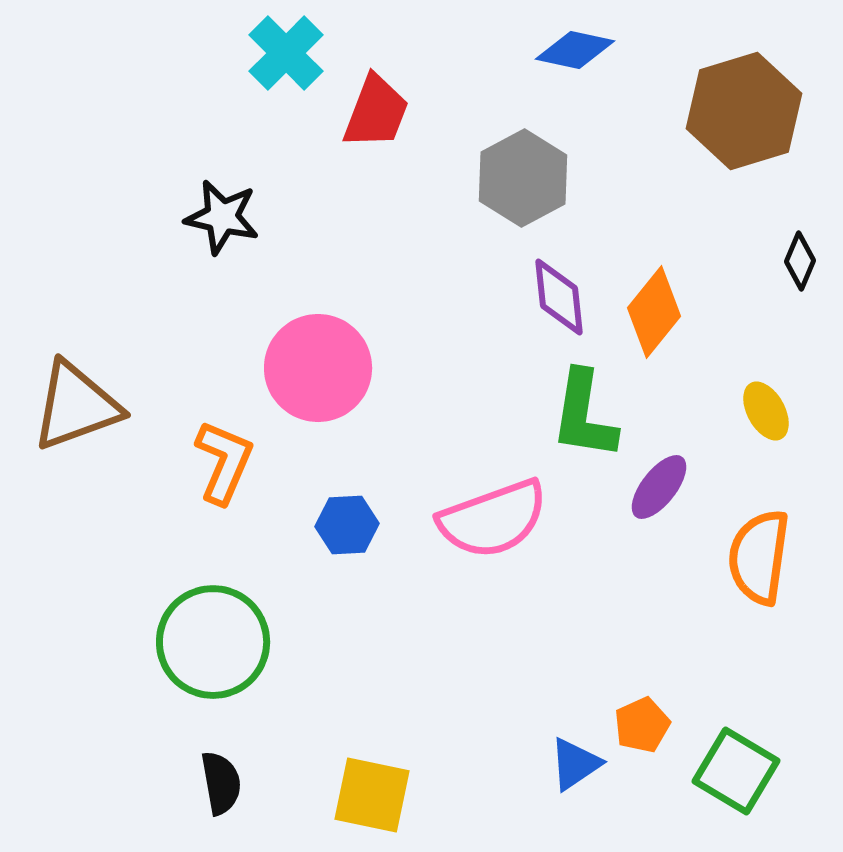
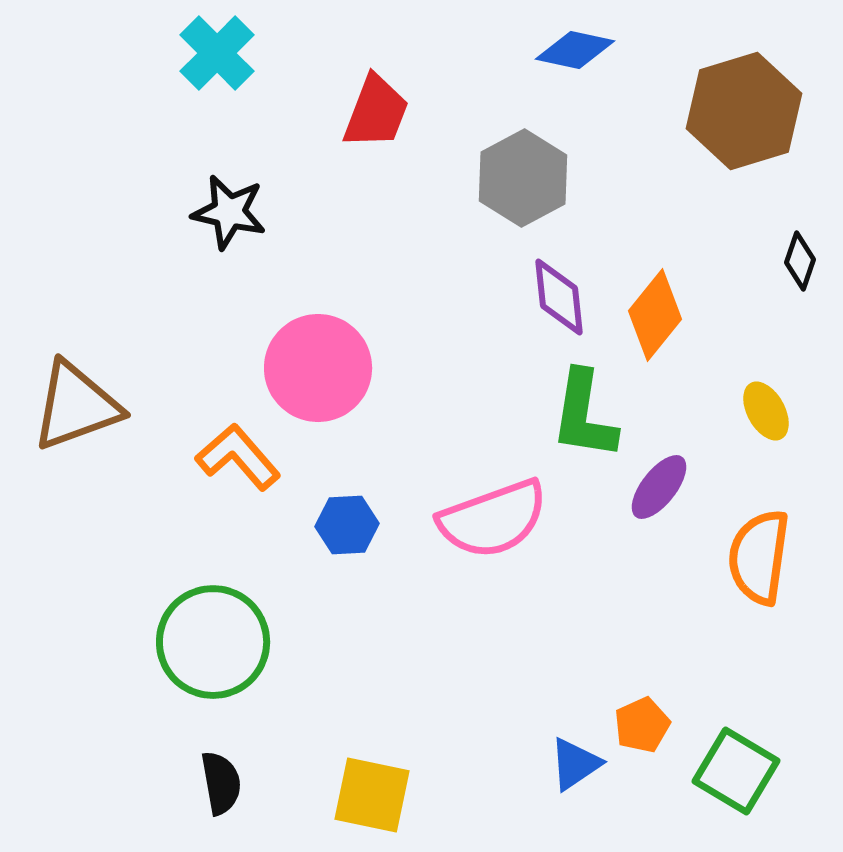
cyan cross: moved 69 px left
black star: moved 7 px right, 5 px up
black diamond: rotated 4 degrees counterclockwise
orange diamond: moved 1 px right, 3 px down
orange L-shape: moved 14 px right, 5 px up; rotated 64 degrees counterclockwise
